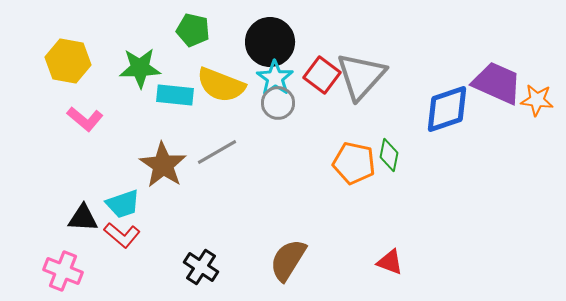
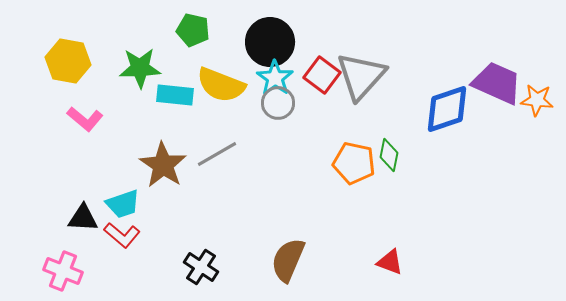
gray line: moved 2 px down
brown semicircle: rotated 9 degrees counterclockwise
